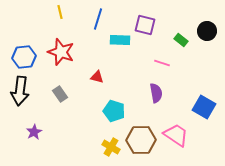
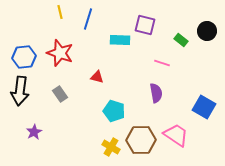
blue line: moved 10 px left
red star: moved 1 px left, 1 px down
